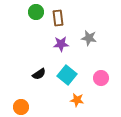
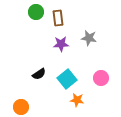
cyan square: moved 4 px down; rotated 12 degrees clockwise
